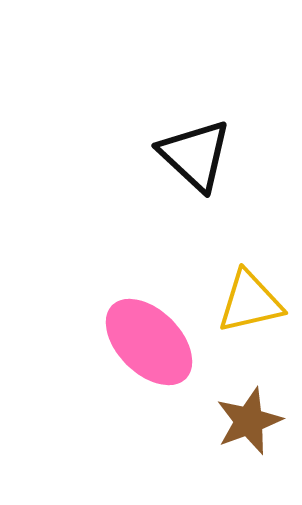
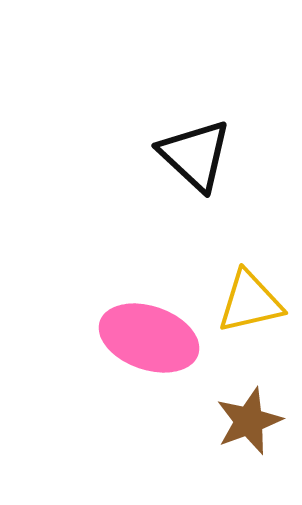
pink ellipse: moved 4 px up; rotated 26 degrees counterclockwise
